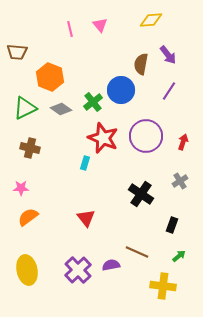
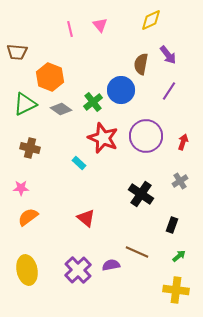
yellow diamond: rotated 20 degrees counterclockwise
green triangle: moved 4 px up
cyan rectangle: moved 6 px left; rotated 64 degrees counterclockwise
red triangle: rotated 12 degrees counterclockwise
yellow cross: moved 13 px right, 4 px down
